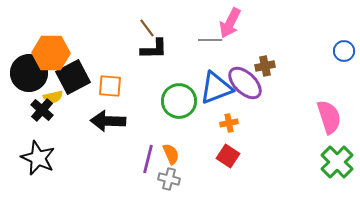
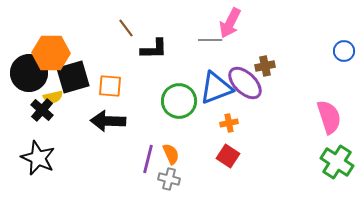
brown line: moved 21 px left
black square: rotated 12 degrees clockwise
green cross: rotated 12 degrees counterclockwise
